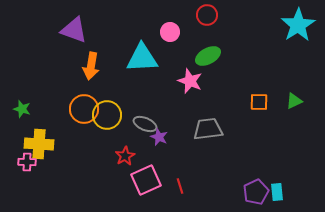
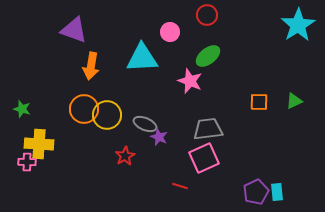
green ellipse: rotated 10 degrees counterclockwise
pink square: moved 58 px right, 22 px up
red line: rotated 56 degrees counterclockwise
